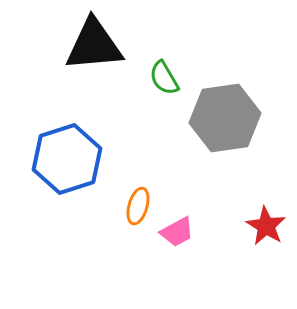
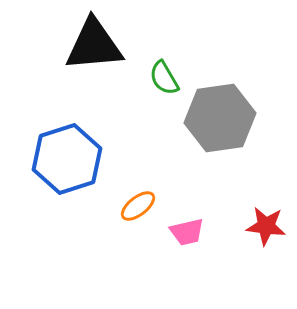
gray hexagon: moved 5 px left
orange ellipse: rotated 36 degrees clockwise
red star: rotated 24 degrees counterclockwise
pink trapezoid: moved 10 px right; rotated 15 degrees clockwise
